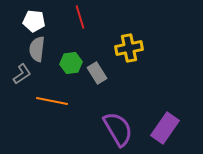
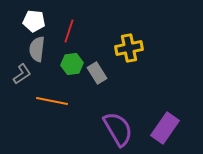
red line: moved 11 px left, 14 px down; rotated 35 degrees clockwise
green hexagon: moved 1 px right, 1 px down
